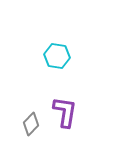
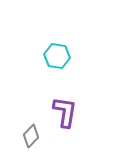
gray diamond: moved 12 px down
